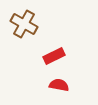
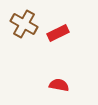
red rectangle: moved 4 px right, 23 px up
